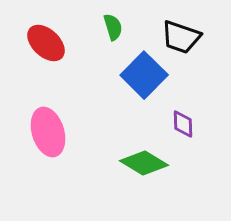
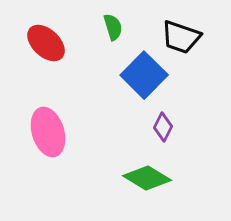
purple diamond: moved 20 px left, 3 px down; rotated 28 degrees clockwise
green diamond: moved 3 px right, 15 px down
